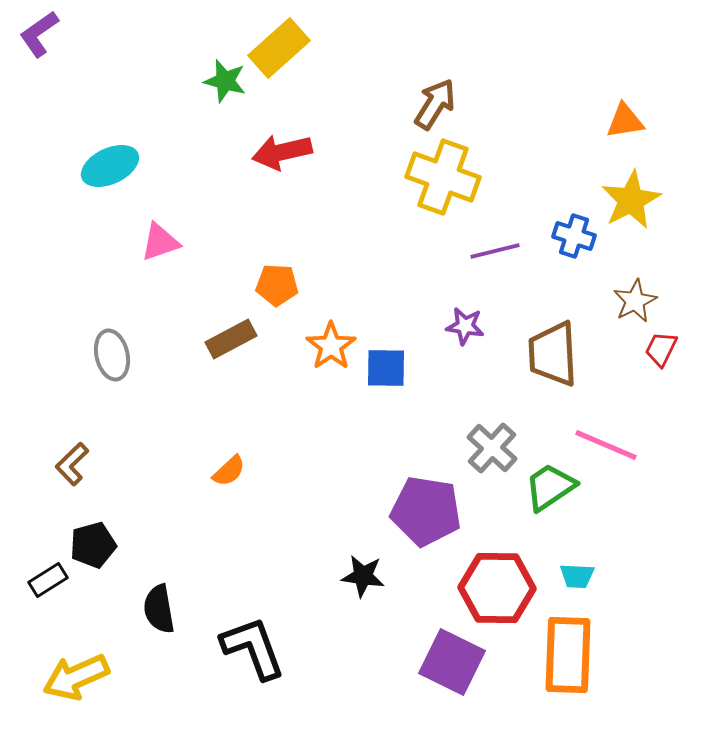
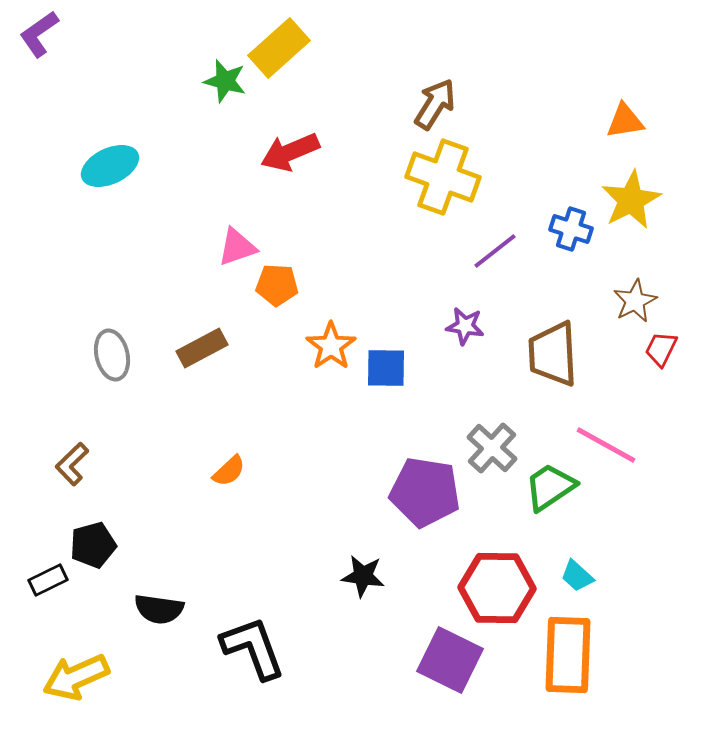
red arrow: moved 8 px right; rotated 10 degrees counterclockwise
blue cross: moved 3 px left, 7 px up
pink triangle: moved 77 px right, 5 px down
purple line: rotated 24 degrees counterclockwise
brown rectangle: moved 29 px left, 9 px down
pink line: rotated 6 degrees clockwise
purple pentagon: moved 1 px left, 19 px up
cyan trapezoid: rotated 39 degrees clockwise
black rectangle: rotated 6 degrees clockwise
black semicircle: rotated 72 degrees counterclockwise
purple square: moved 2 px left, 2 px up
